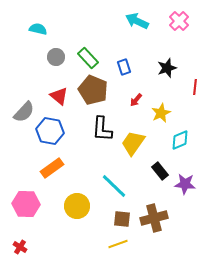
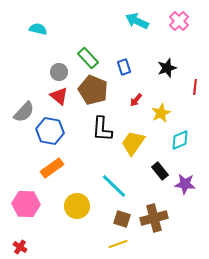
gray circle: moved 3 px right, 15 px down
brown square: rotated 12 degrees clockwise
